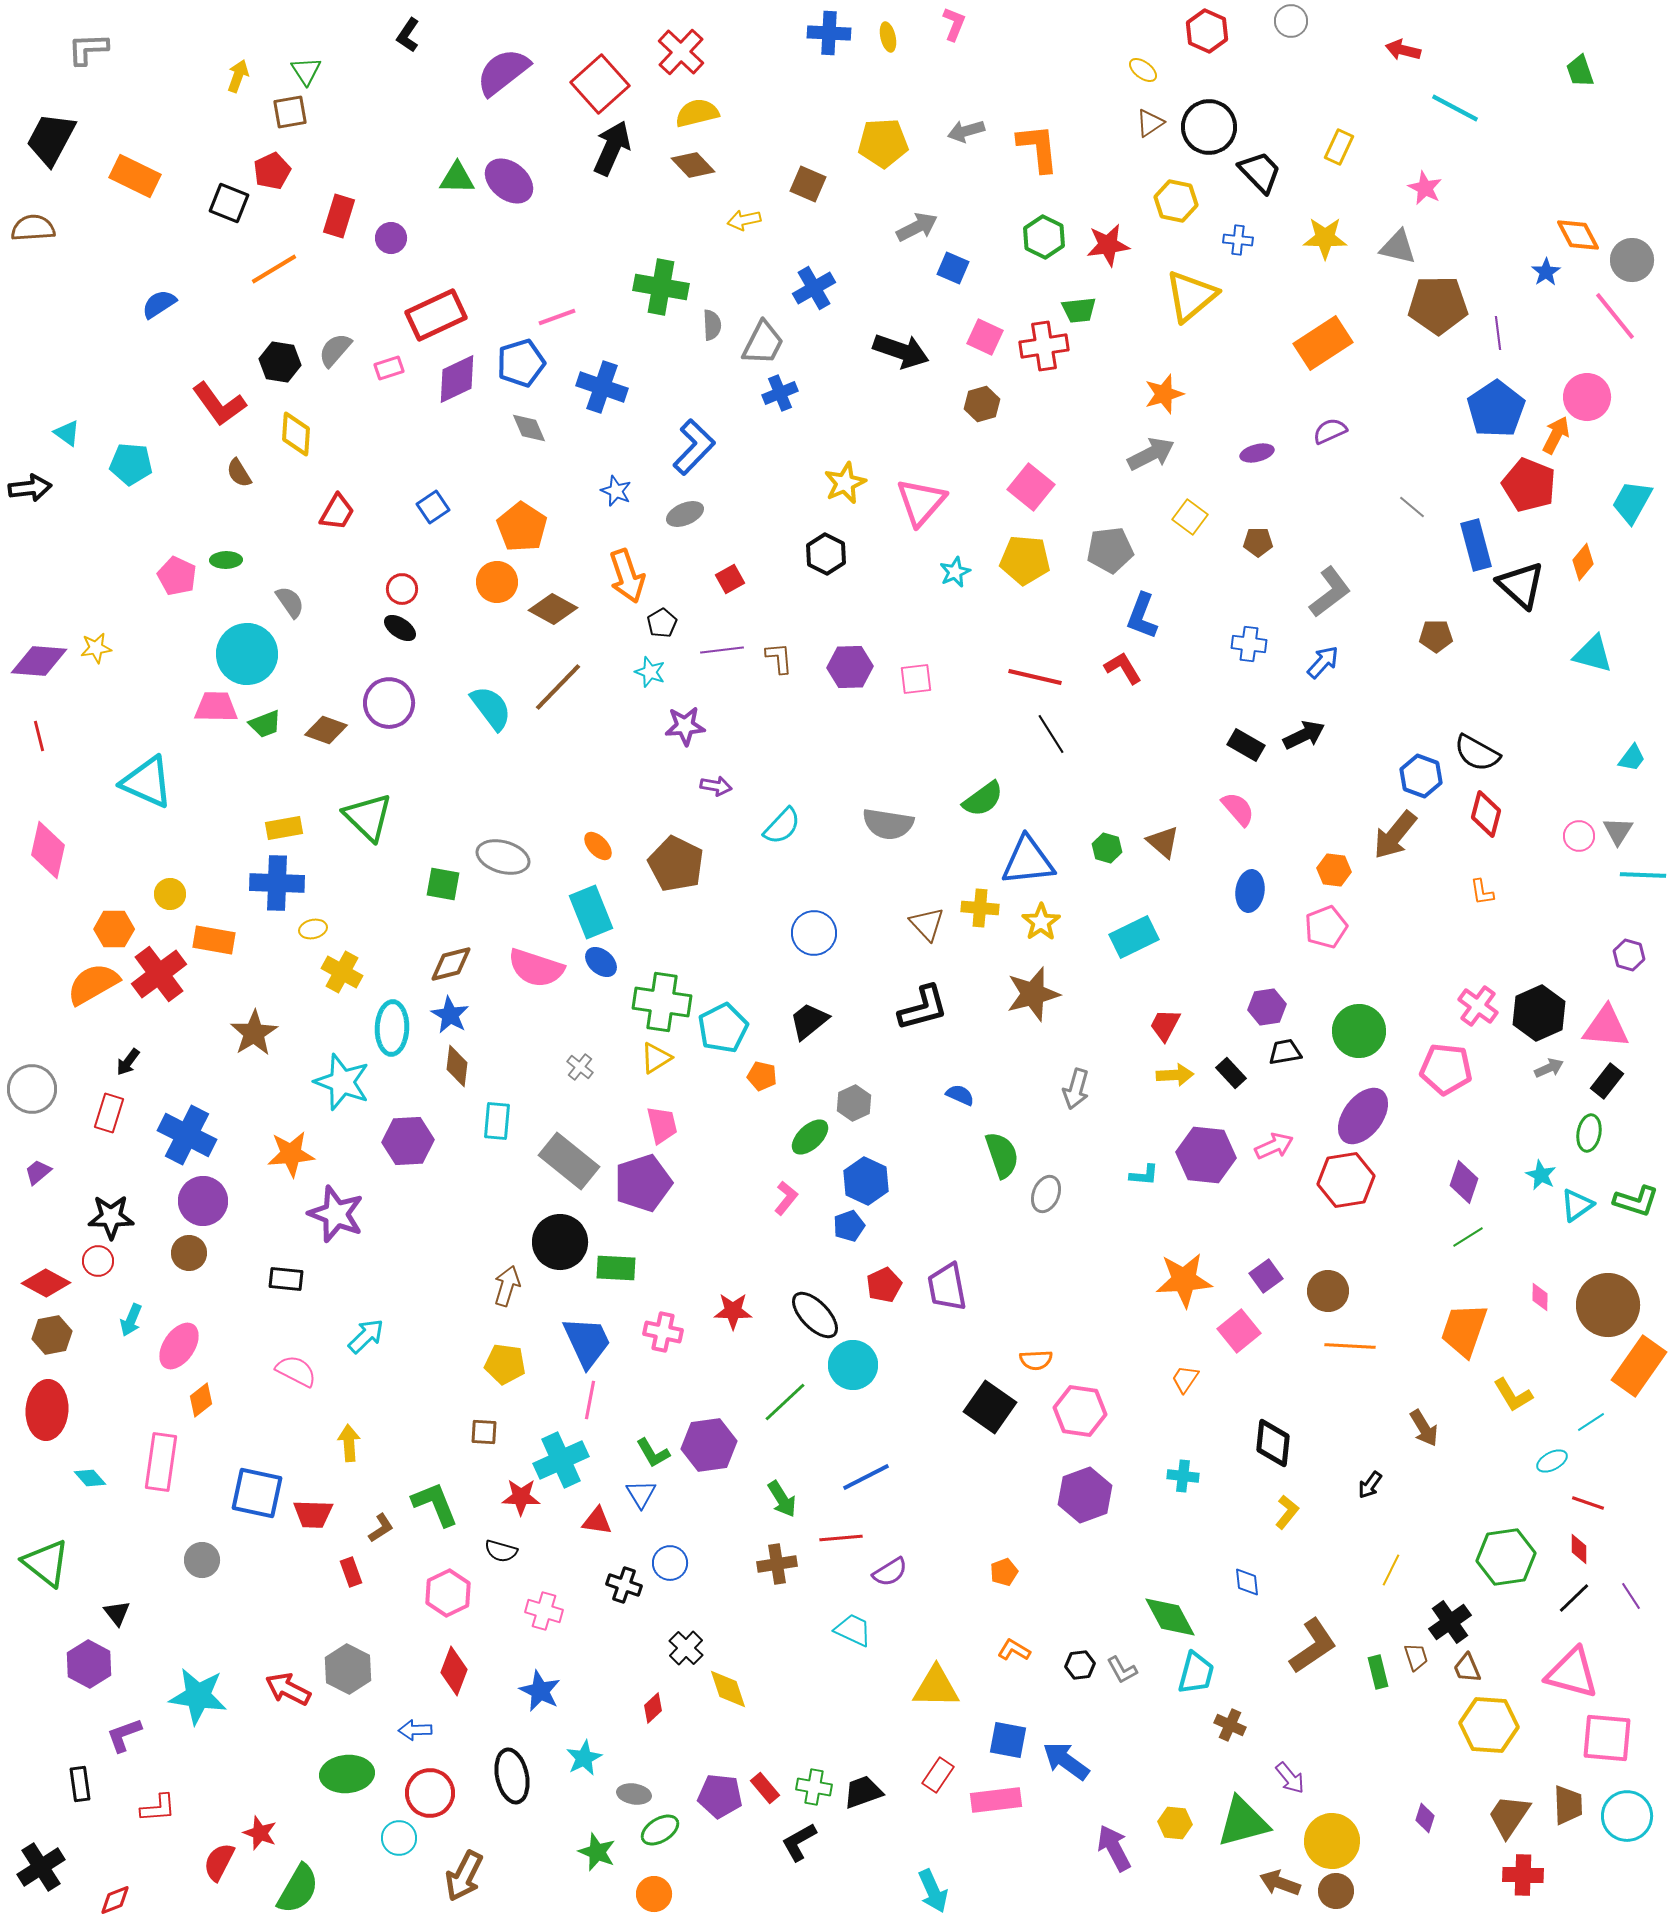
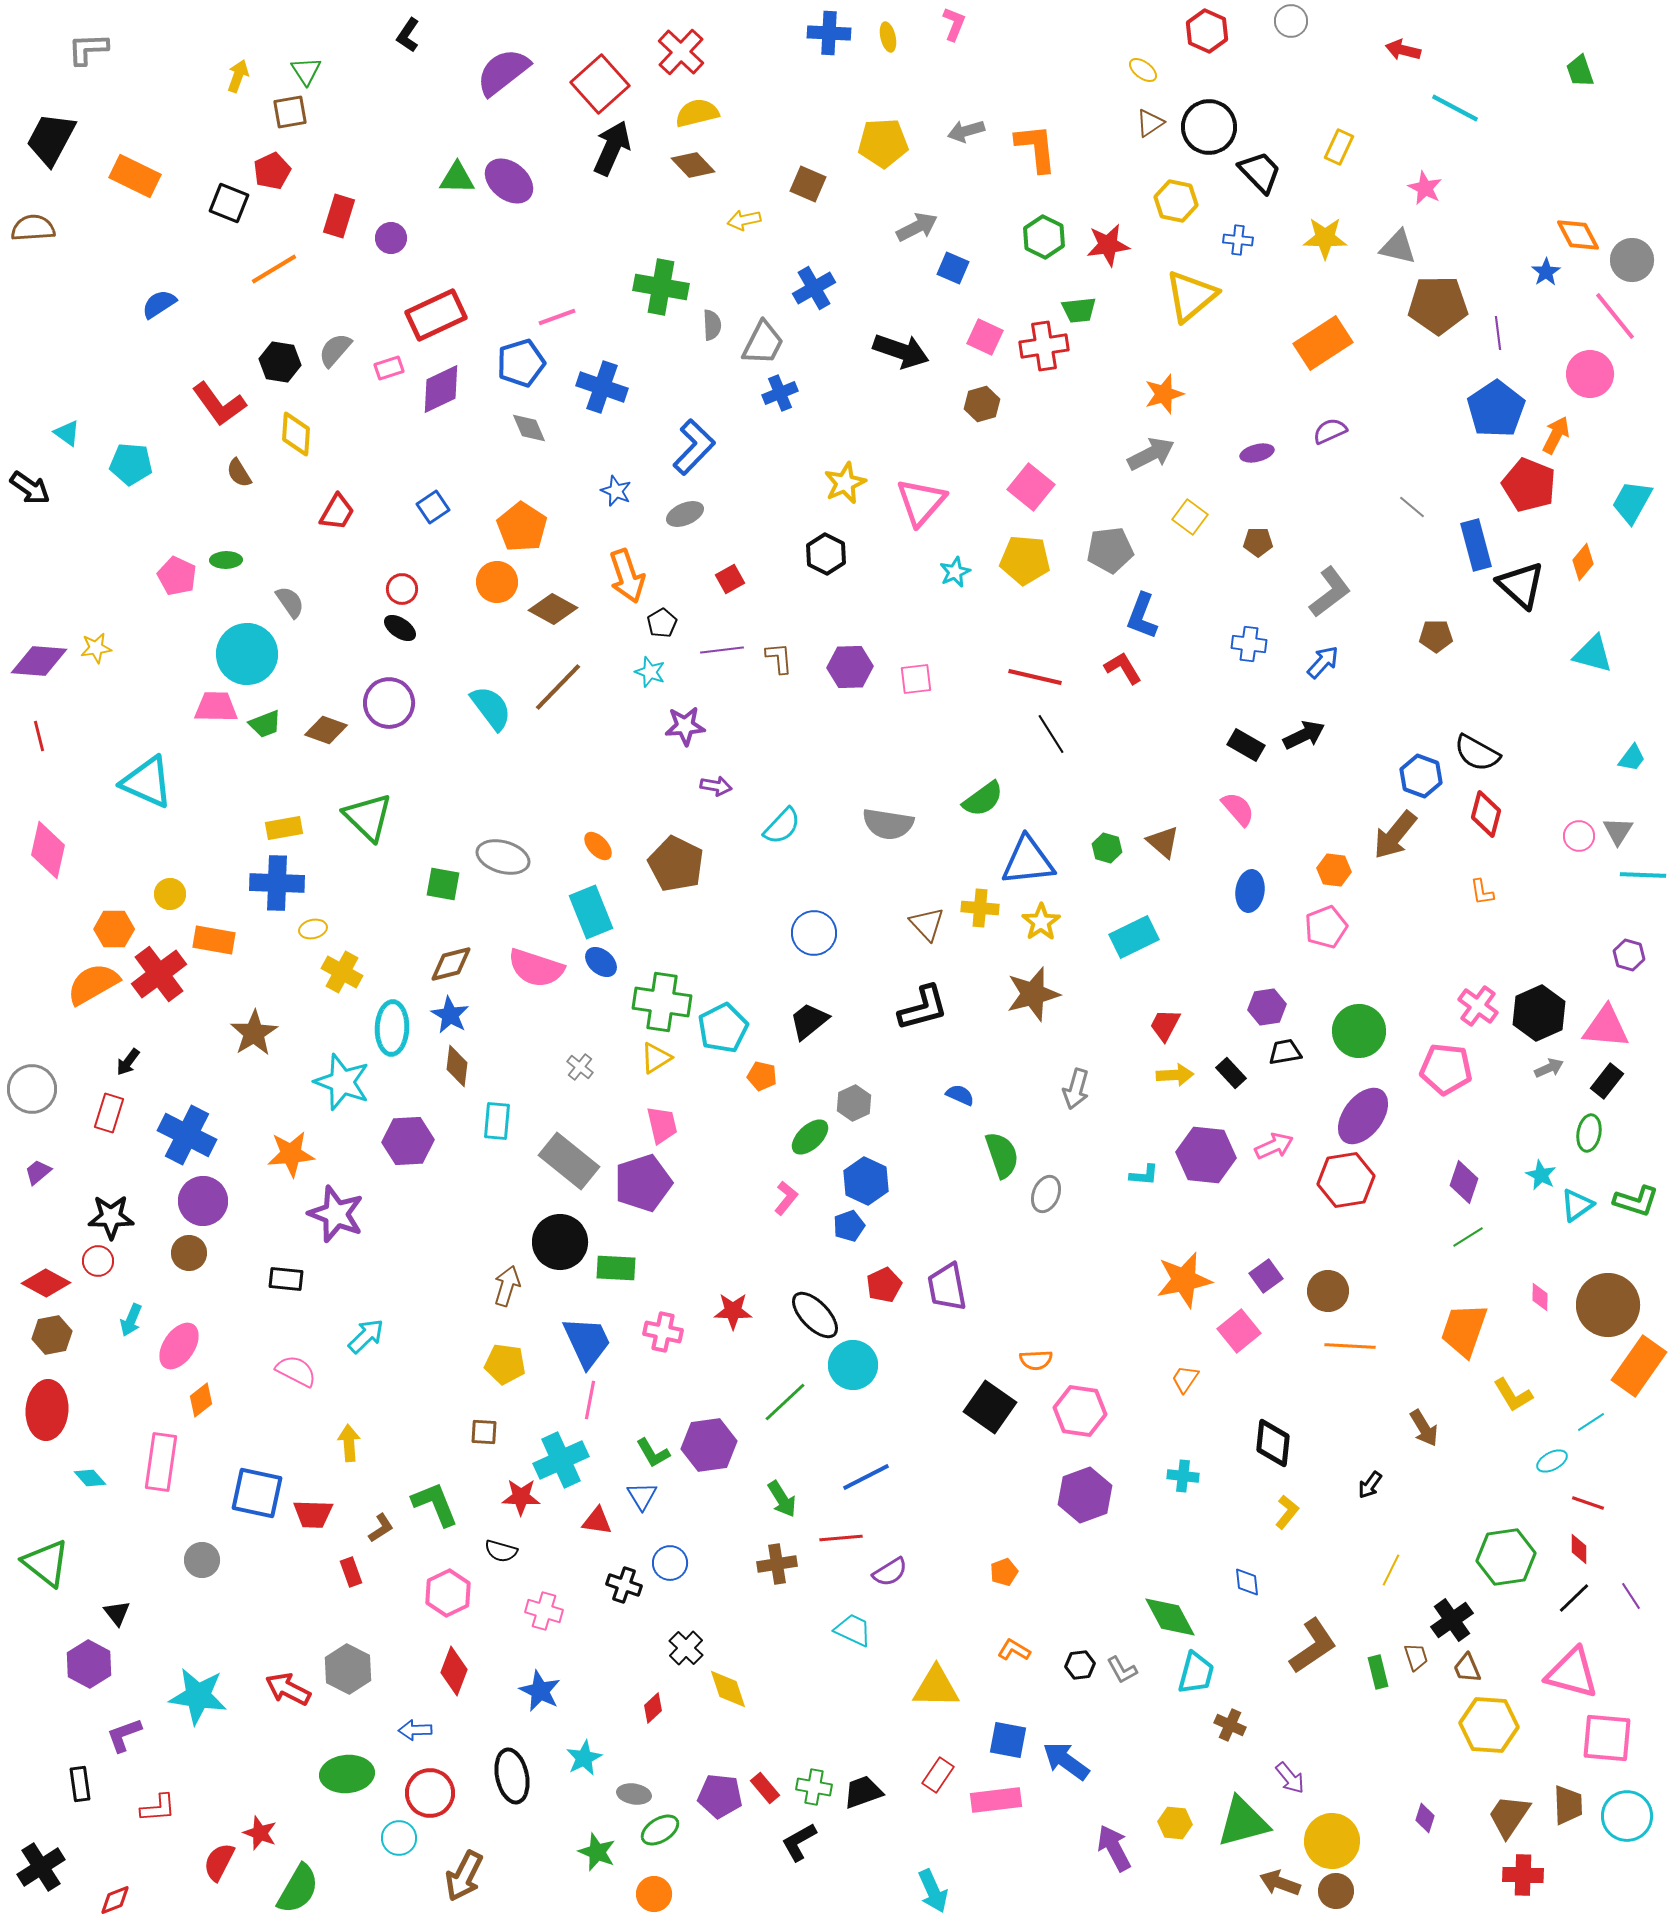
orange L-shape at (1038, 148): moved 2 px left
purple diamond at (457, 379): moved 16 px left, 10 px down
pink circle at (1587, 397): moved 3 px right, 23 px up
black arrow at (30, 488): rotated 42 degrees clockwise
orange star at (1184, 1280): rotated 8 degrees counterclockwise
blue triangle at (641, 1494): moved 1 px right, 2 px down
black cross at (1450, 1622): moved 2 px right, 2 px up
